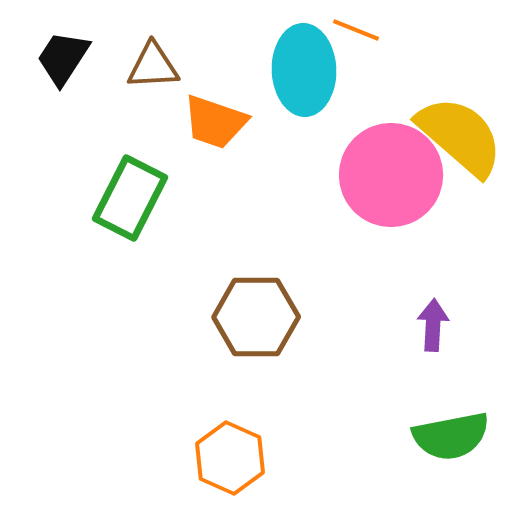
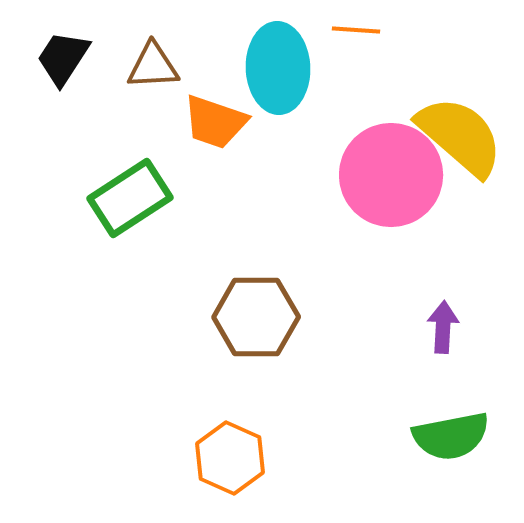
orange line: rotated 18 degrees counterclockwise
cyan ellipse: moved 26 px left, 2 px up
green rectangle: rotated 30 degrees clockwise
purple arrow: moved 10 px right, 2 px down
